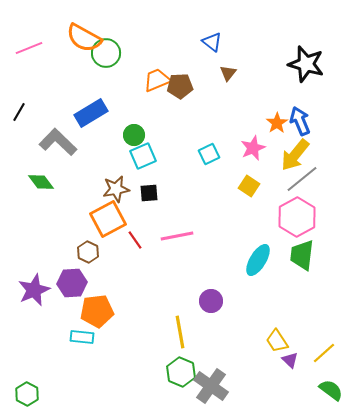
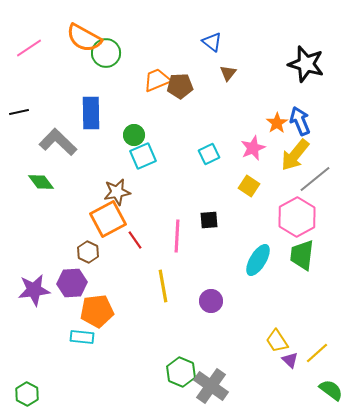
pink line at (29, 48): rotated 12 degrees counterclockwise
black line at (19, 112): rotated 48 degrees clockwise
blue rectangle at (91, 113): rotated 60 degrees counterclockwise
gray line at (302, 179): moved 13 px right
brown star at (116, 189): moved 1 px right, 3 px down
black square at (149, 193): moved 60 px right, 27 px down
pink line at (177, 236): rotated 76 degrees counterclockwise
purple star at (34, 290): rotated 16 degrees clockwise
yellow line at (180, 332): moved 17 px left, 46 px up
yellow line at (324, 353): moved 7 px left
